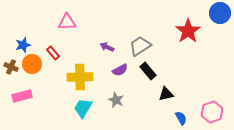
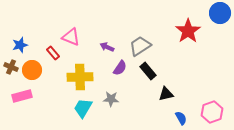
pink triangle: moved 4 px right, 15 px down; rotated 24 degrees clockwise
blue star: moved 3 px left
orange circle: moved 6 px down
purple semicircle: moved 2 px up; rotated 28 degrees counterclockwise
gray star: moved 5 px left, 1 px up; rotated 21 degrees counterclockwise
